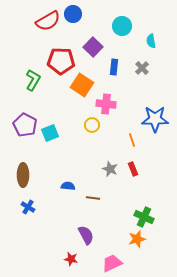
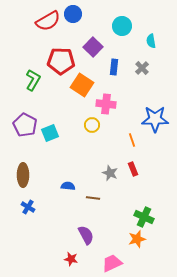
gray star: moved 4 px down
